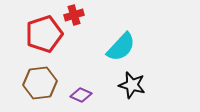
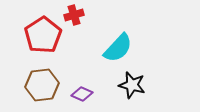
red pentagon: moved 1 px left, 1 px down; rotated 15 degrees counterclockwise
cyan semicircle: moved 3 px left, 1 px down
brown hexagon: moved 2 px right, 2 px down
purple diamond: moved 1 px right, 1 px up
